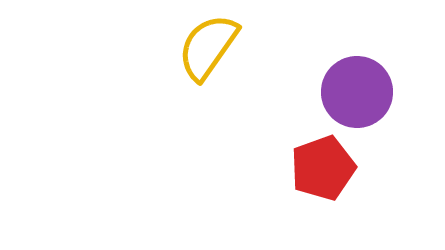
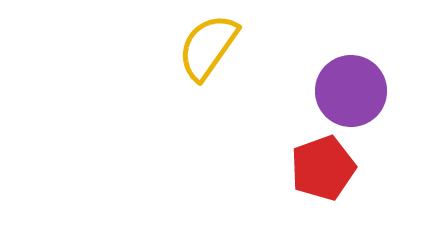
purple circle: moved 6 px left, 1 px up
